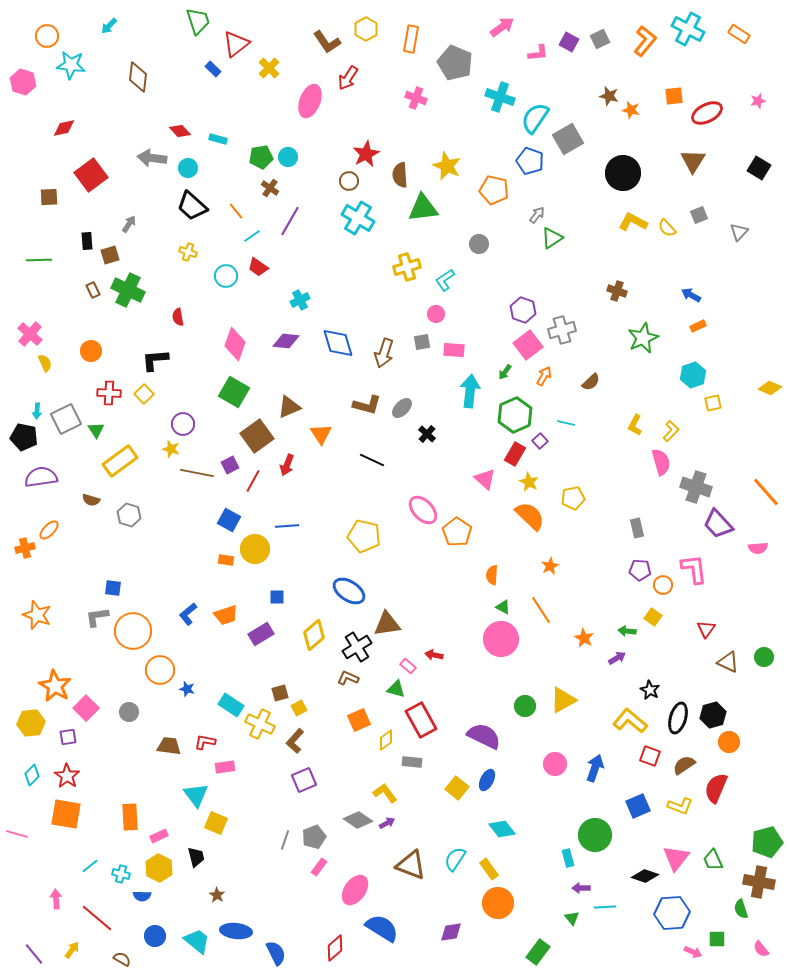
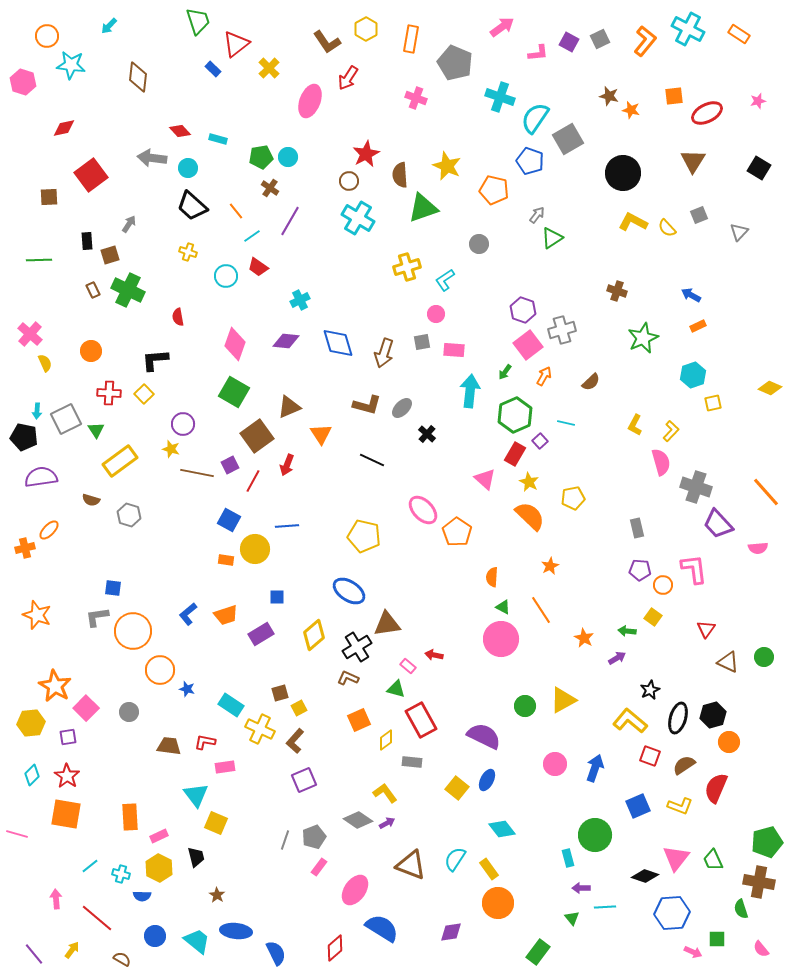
green triangle at (423, 208): rotated 12 degrees counterclockwise
orange semicircle at (492, 575): moved 2 px down
black star at (650, 690): rotated 18 degrees clockwise
yellow cross at (260, 724): moved 5 px down
